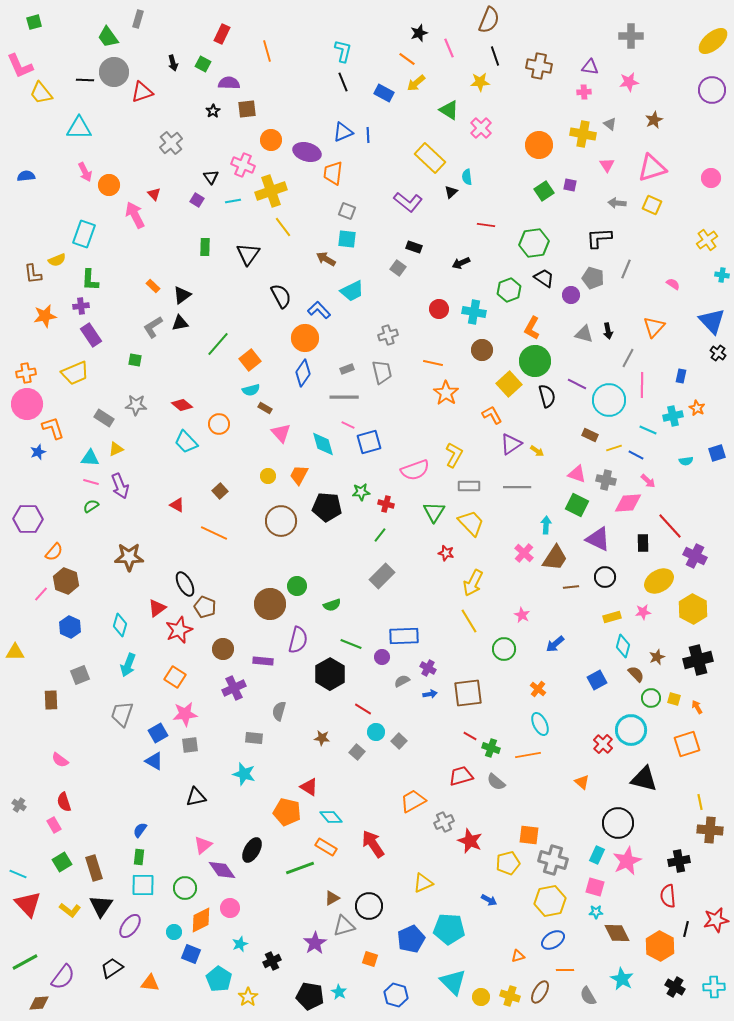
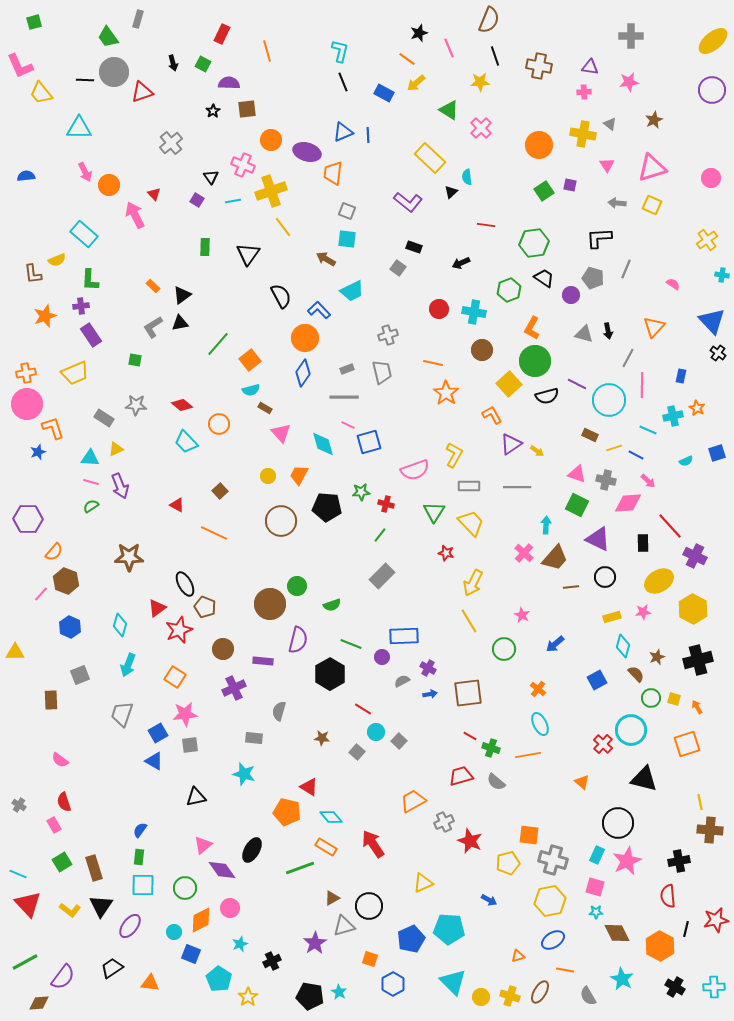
cyan L-shape at (343, 51): moved 3 px left
cyan rectangle at (84, 234): rotated 68 degrees counterclockwise
orange star at (45, 316): rotated 10 degrees counterclockwise
black semicircle at (547, 396): rotated 90 degrees clockwise
cyan semicircle at (686, 461): rotated 16 degrees counterclockwise
brown trapezoid at (555, 558): rotated 8 degrees clockwise
orange line at (565, 970): rotated 12 degrees clockwise
blue hexagon at (396, 995): moved 3 px left, 11 px up; rotated 15 degrees clockwise
